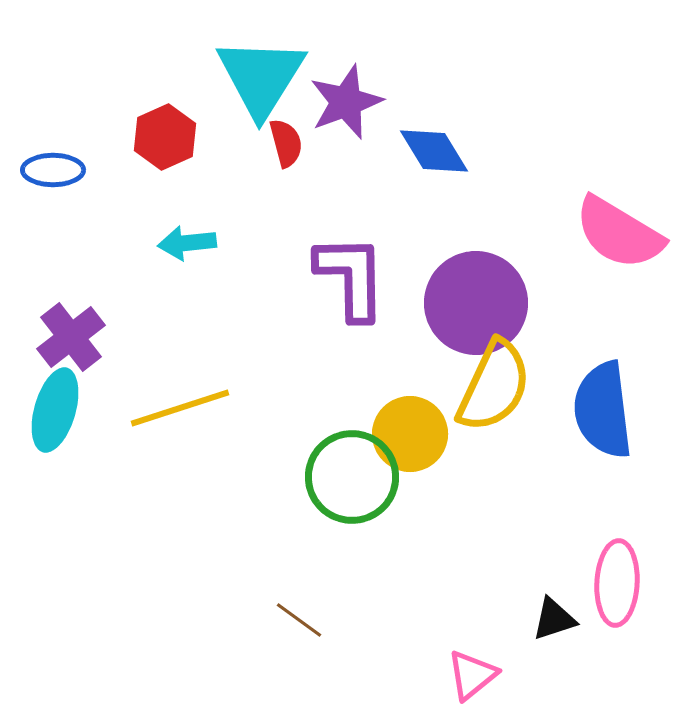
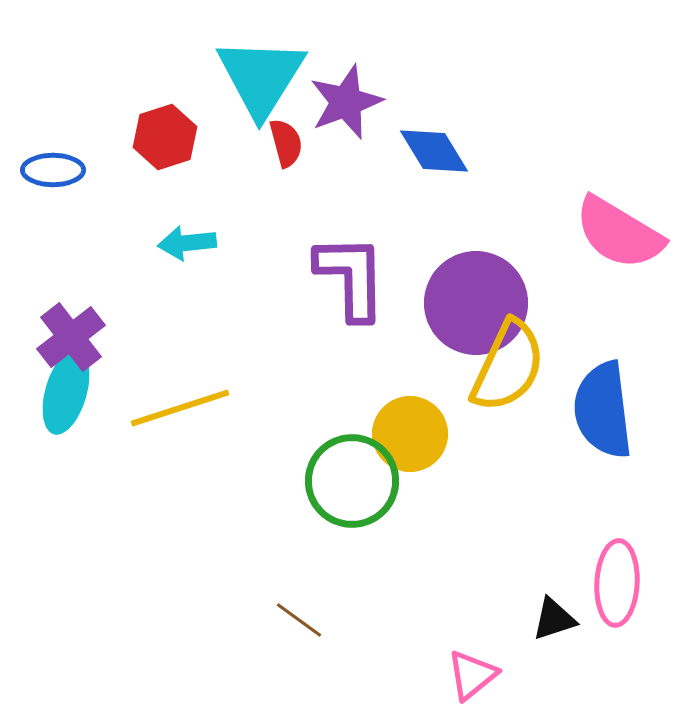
red hexagon: rotated 6 degrees clockwise
yellow semicircle: moved 14 px right, 20 px up
cyan ellipse: moved 11 px right, 18 px up
green circle: moved 4 px down
